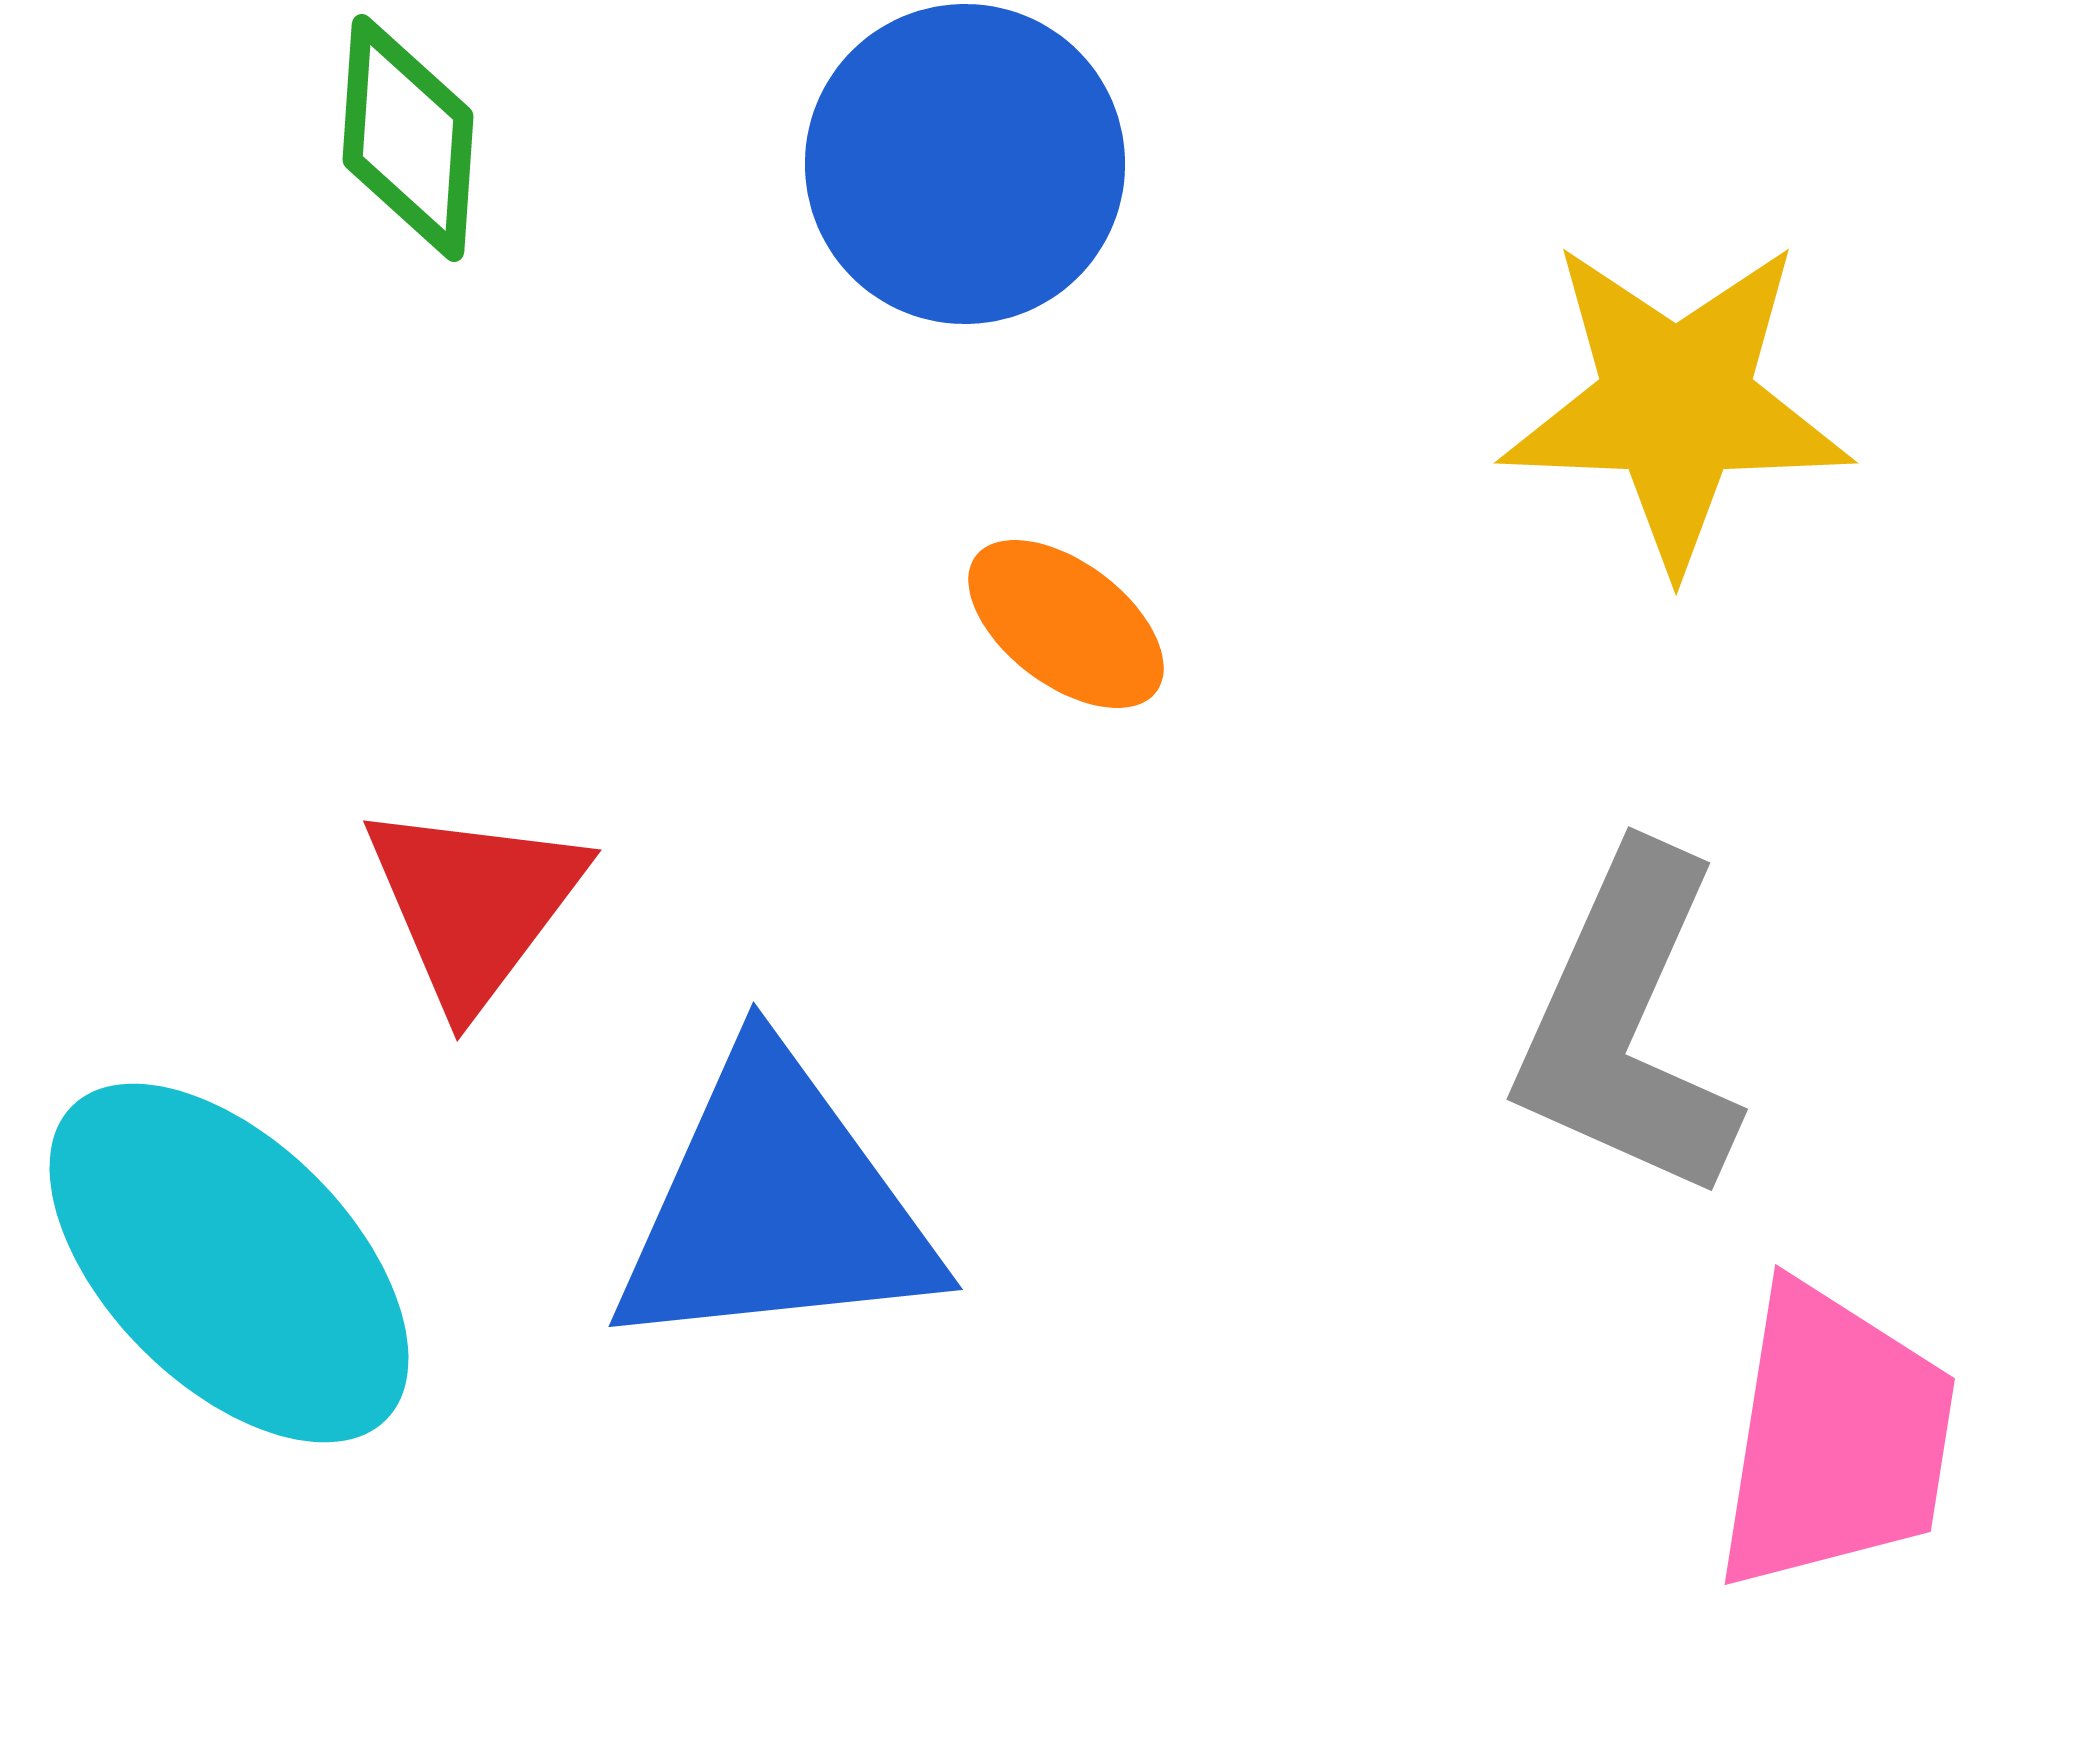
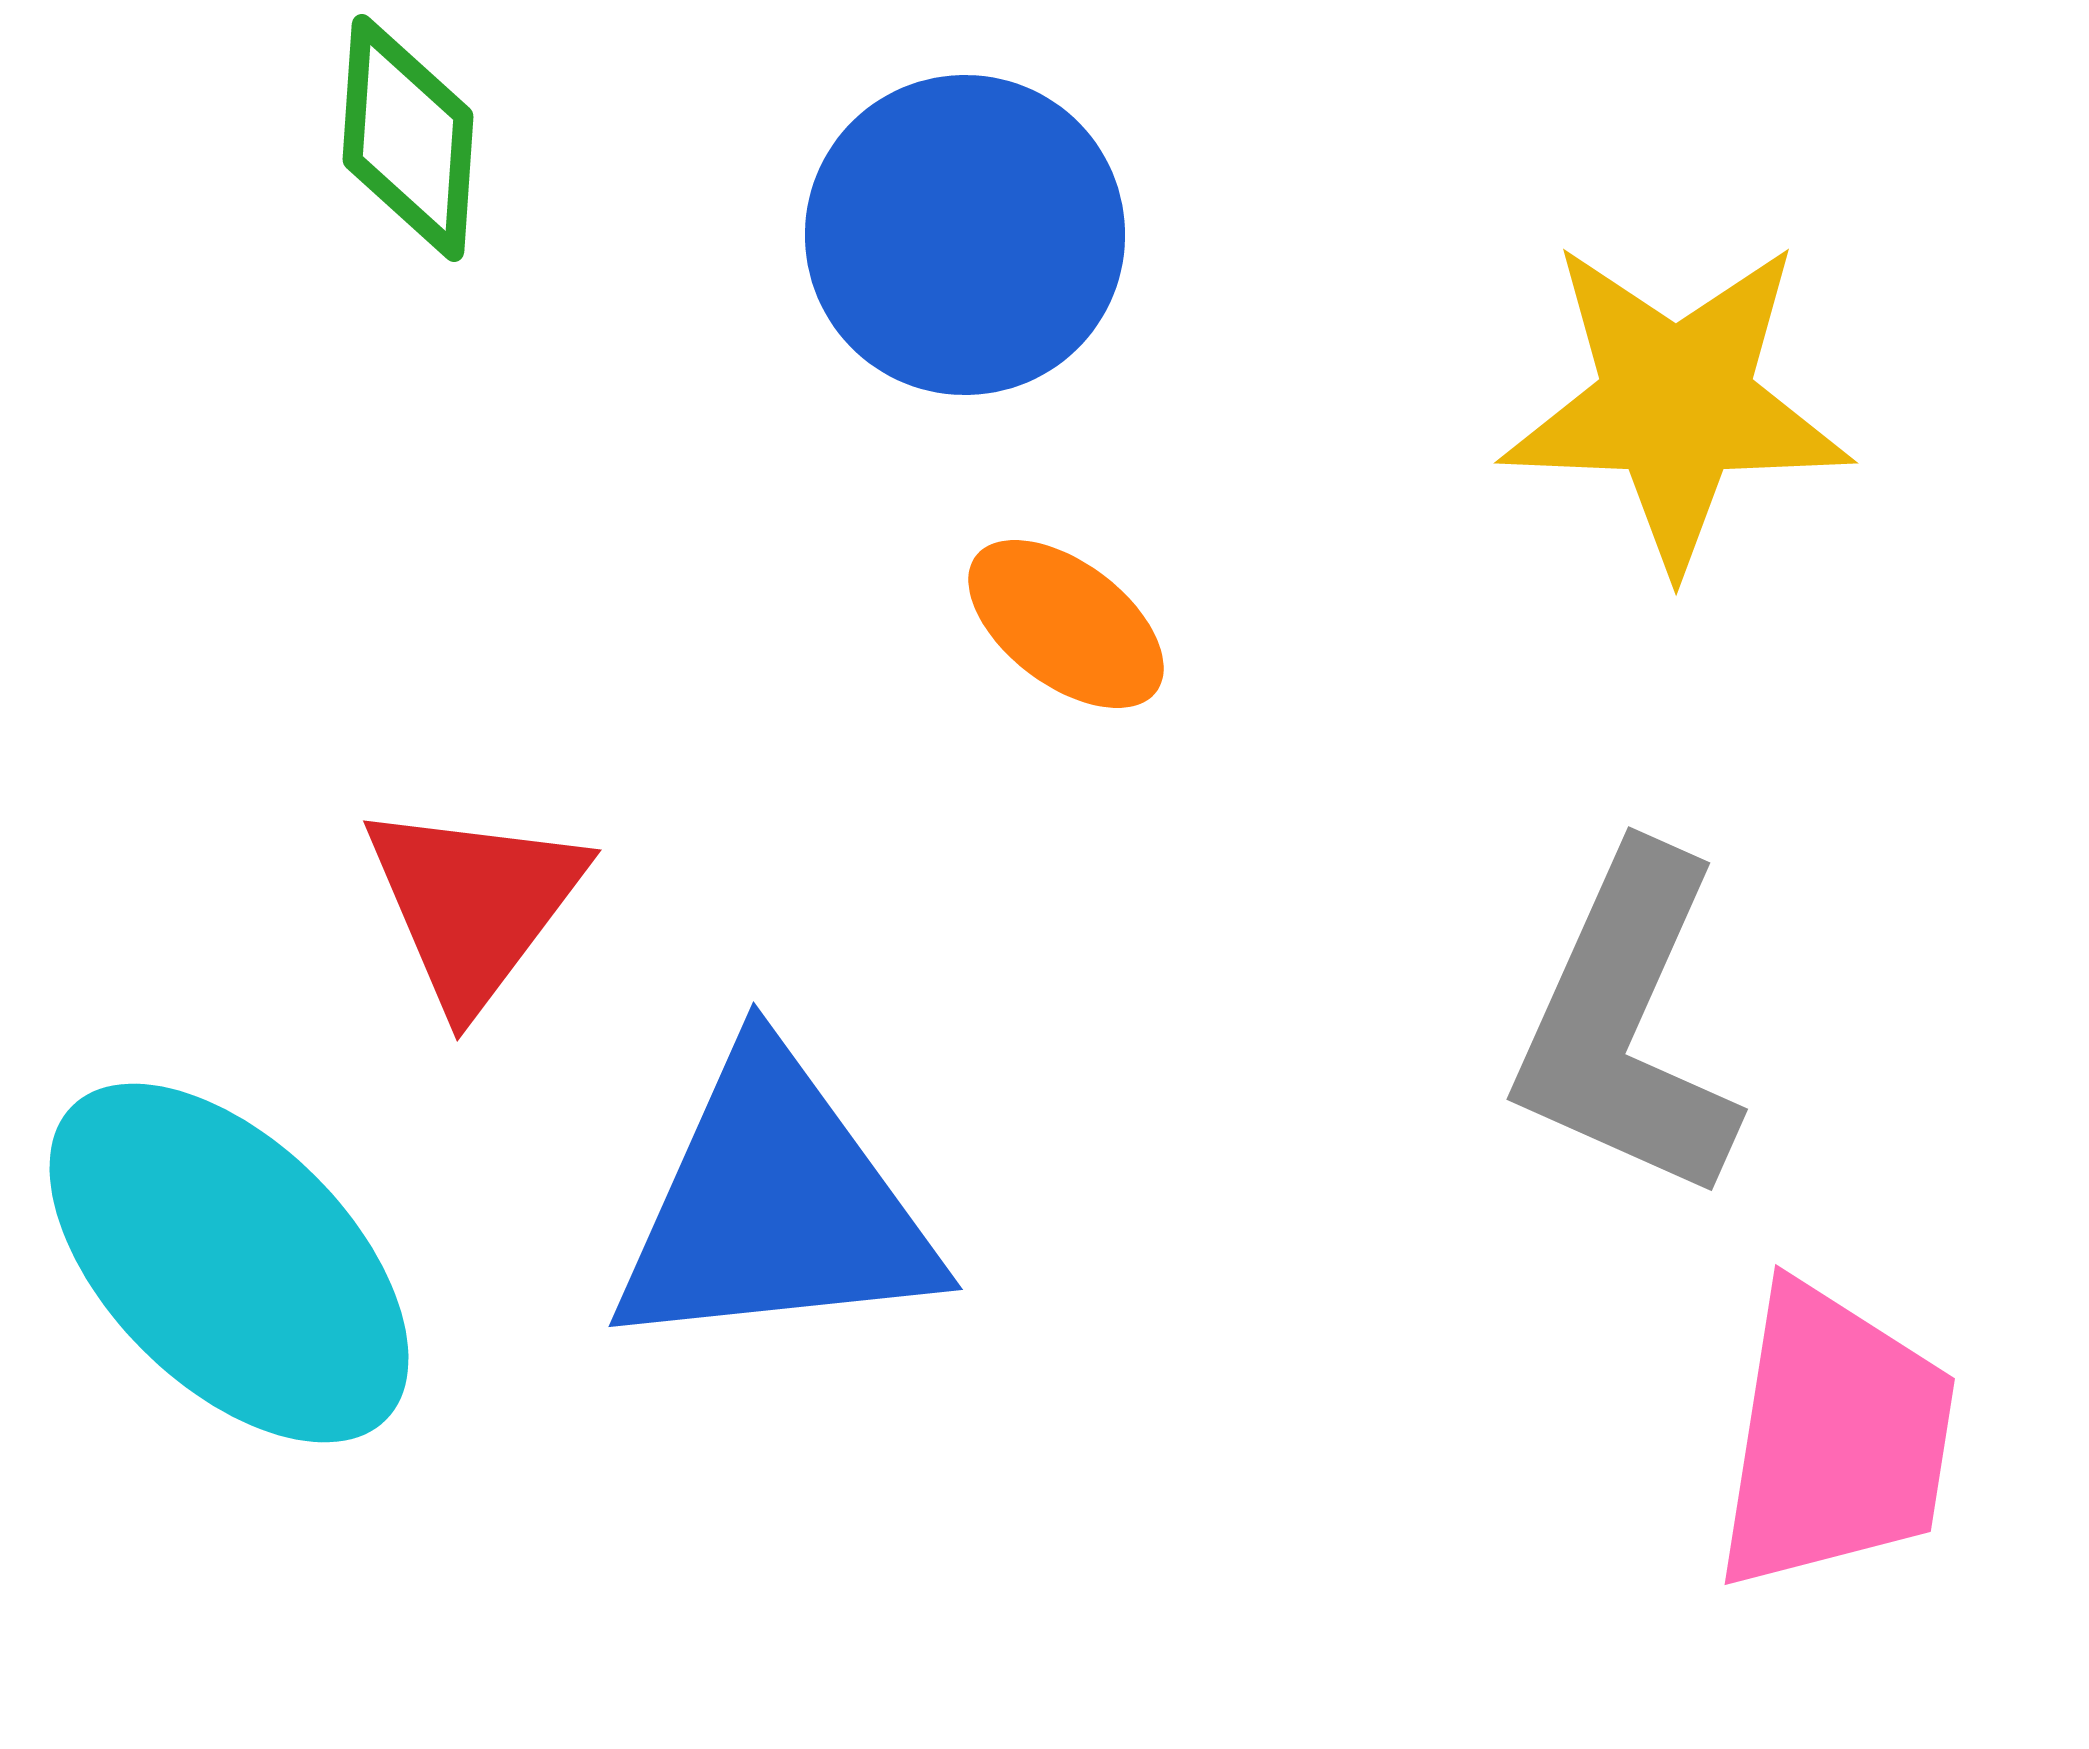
blue circle: moved 71 px down
